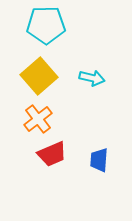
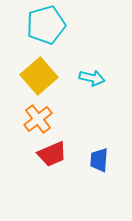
cyan pentagon: rotated 15 degrees counterclockwise
